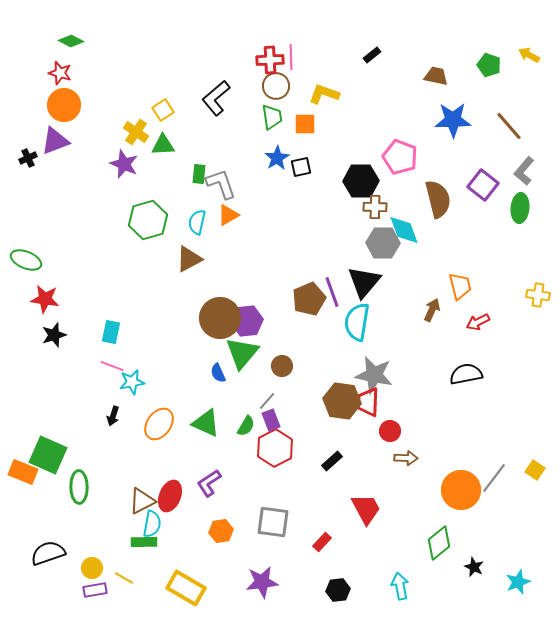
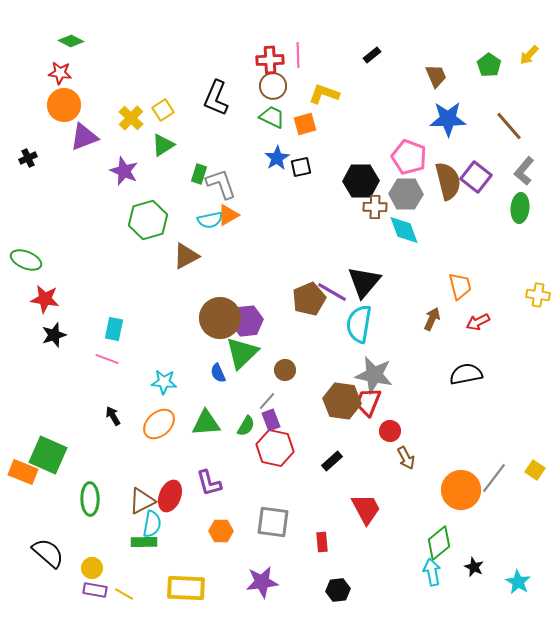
yellow arrow at (529, 55): rotated 75 degrees counterclockwise
pink line at (291, 57): moved 7 px right, 2 px up
green pentagon at (489, 65): rotated 15 degrees clockwise
red star at (60, 73): rotated 10 degrees counterclockwise
brown trapezoid at (436, 76): rotated 55 degrees clockwise
brown circle at (276, 86): moved 3 px left
black L-shape at (216, 98): rotated 27 degrees counterclockwise
green trapezoid at (272, 117): rotated 56 degrees counterclockwise
blue star at (453, 120): moved 5 px left, 1 px up
orange square at (305, 124): rotated 15 degrees counterclockwise
yellow cross at (136, 132): moved 5 px left, 14 px up; rotated 10 degrees clockwise
purple triangle at (55, 141): moved 29 px right, 4 px up
green triangle at (163, 145): rotated 30 degrees counterclockwise
pink pentagon at (400, 157): moved 9 px right
purple star at (124, 164): moved 7 px down
green rectangle at (199, 174): rotated 12 degrees clockwise
purple square at (483, 185): moved 7 px left, 8 px up
brown semicircle at (438, 199): moved 10 px right, 18 px up
cyan semicircle at (197, 222): moved 13 px right, 2 px up; rotated 115 degrees counterclockwise
gray hexagon at (383, 243): moved 23 px right, 49 px up
brown triangle at (189, 259): moved 3 px left, 3 px up
purple line at (332, 292): rotated 40 degrees counterclockwise
brown arrow at (432, 310): moved 9 px down
cyan semicircle at (357, 322): moved 2 px right, 2 px down
cyan rectangle at (111, 332): moved 3 px right, 3 px up
green triangle at (242, 353): rotated 6 degrees clockwise
pink line at (112, 366): moved 5 px left, 7 px up
brown circle at (282, 366): moved 3 px right, 4 px down
cyan star at (132, 382): moved 32 px right; rotated 15 degrees clockwise
red trapezoid at (368, 402): rotated 20 degrees clockwise
black arrow at (113, 416): rotated 132 degrees clockwise
green triangle at (206, 423): rotated 28 degrees counterclockwise
orange ellipse at (159, 424): rotated 12 degrees clockwise
red hexagon at (275, 448): rotated 21 degrees counterclockwise
brown arrow at (406, 458): rotated 60 degrees clockwise
purple L-shape at (209, 483): rotated 72 degrees counterclockwise
green ellipse at (79, 487): moved 11 px right, 12 px down
orange hexagon at (221, 531): rotated 10 degrees clockwise
red rectangle at (322, 542): rotated 48 degrees counterclockwise
black semicircle at (48, 553): rotated 60 degrees clockwise
yellow line at (124, 578): moved 16 px down
cyan star at (518, 582): rotated 20 degrees counterclockwise
cyan arrow at (400, 586): moved 32 px right, 14 px up
yellow rectangle at (186, 588): rotated 27 degrees counterclockwise
purple rectangle at (95, 590): rotated 20 degrees clockwise
